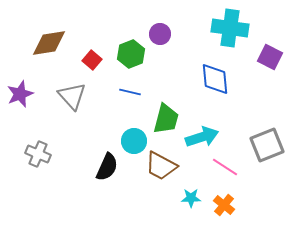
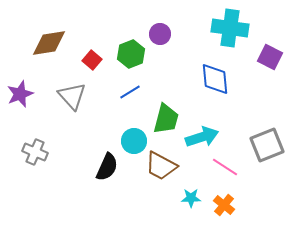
blue line: rotated 45 degrees counterclockwise
gray cross: moved 3 px left, 2 px up
